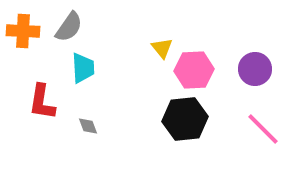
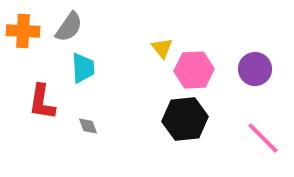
pink line: moved 9 px down
